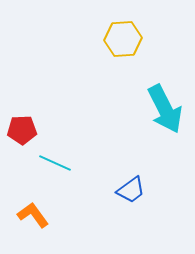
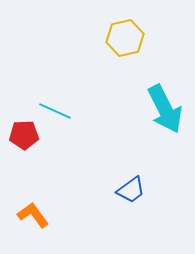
yellow hexagon: moved 2 px right, 1 px up; rotated 9 degrees counterclockwise
red pentagon: moved 2 px right, 5 px down
cyan line: moved 52 px up
